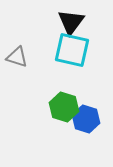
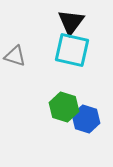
gray triangle: moved 2 px left, 1 px up
